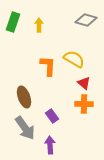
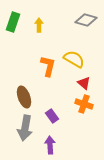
orange L-shape: rotated 10 degrees clockwise
orange cross: rotated 18 degrees clockwise
gray arrow: rotated 45 degrees clockwise
